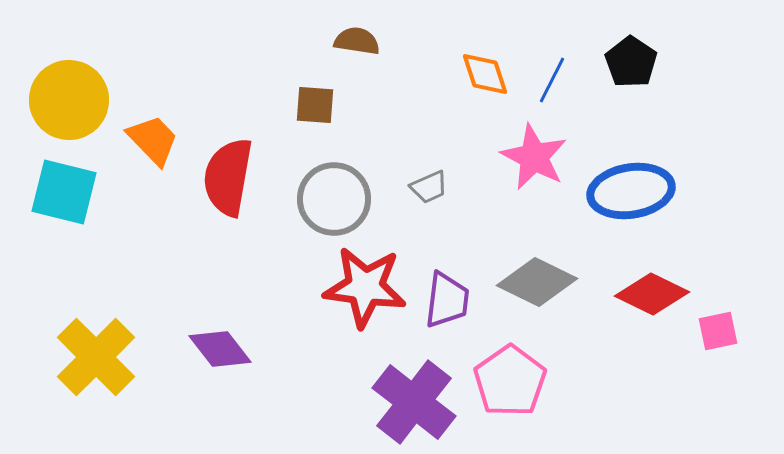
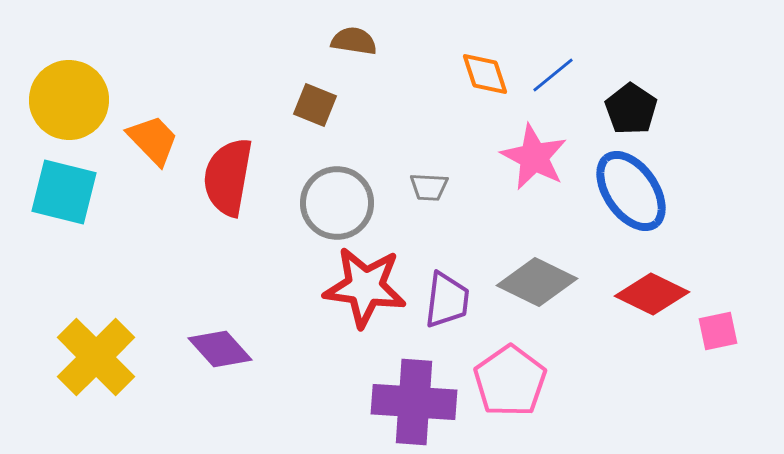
brown semicircle: moved 3 px left
black pentagon: moved 47 px down
blue line: moved 1 px right, 5 px up; rotated 24 degrees clockwise
brown square: rotated 18 degrees clockwise
gray trapezoid: rotated 27 degrees clockwise
blue ellipse: rotated 64 degrees clockwise
gray circle: moved 3 px right, 4 px down
purple diamond: rotated 4 degrees counterclockwise
purple cross: rotated 34 degrees counterclockwise
